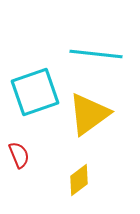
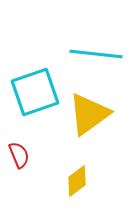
yellow diamond: moved 2 px left, 1 px down
